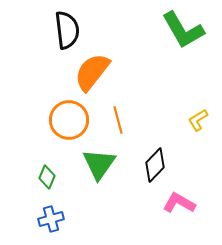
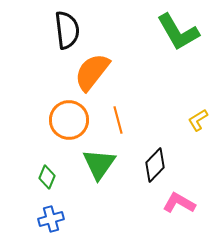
green L-shape: moved 5 px left, 2 px down
